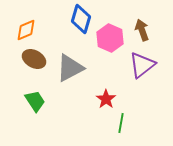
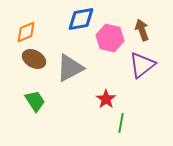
blue diamond: rotated 64 degrees clockwise
orange diamond: moved 2 px down
pink hexagon: rotated 12 degrees counterclockwise
